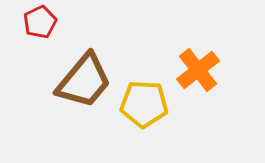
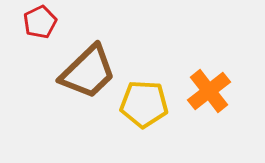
orange cross: moved 11 px right, 21 px down
brown trapezoid: moved 4 px right, 9 px up; rotated 6 degrees clockwise
